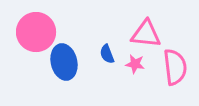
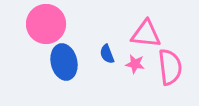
pink circle: moved 10 px right, 8 px up
pink semicircle: moved 5 px left
